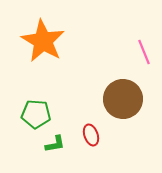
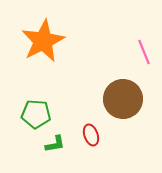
orange star: rotated 15 degrees clockwise
